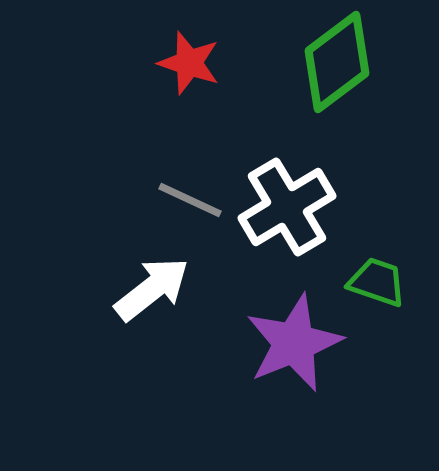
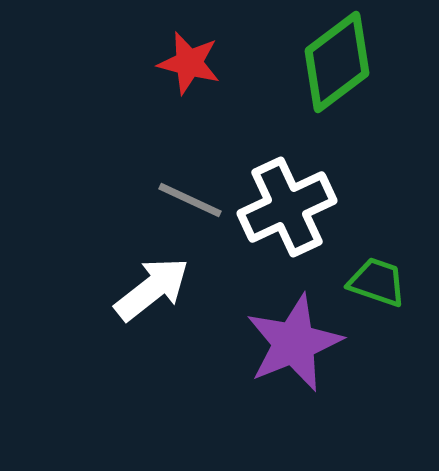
red star: rotated 4 degrees counterclockwise
white cross: rotated 6 degrees clockwise
